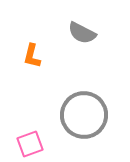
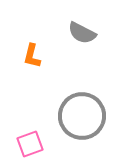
gray circle: moved 2 px left, 1 px down
